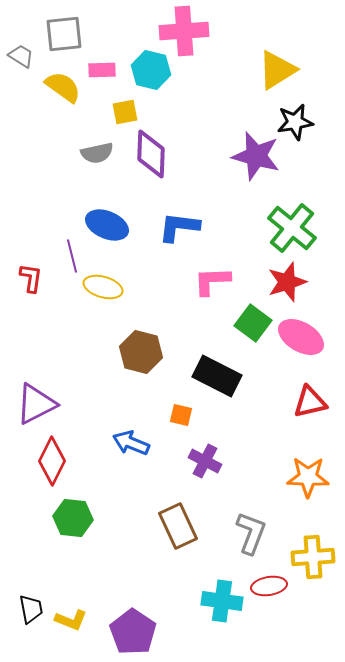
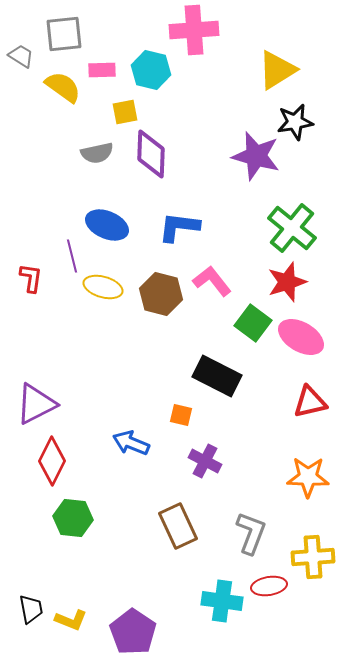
pink cross: moved 10 px right, 1 px up
pink L-shape: rotated 54 degrees clockwise
brown hexagon: moved 20 px right, 58 px up
